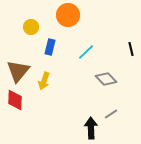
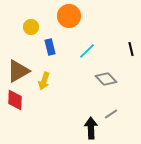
orange circle: moved 1 px right, 1 px down
blue rectangle: rotated 28 degrees counterclockwise
cyan line: moved 1 px right, 1 px up
brown triangle: rotated 20 degrees clockwise
